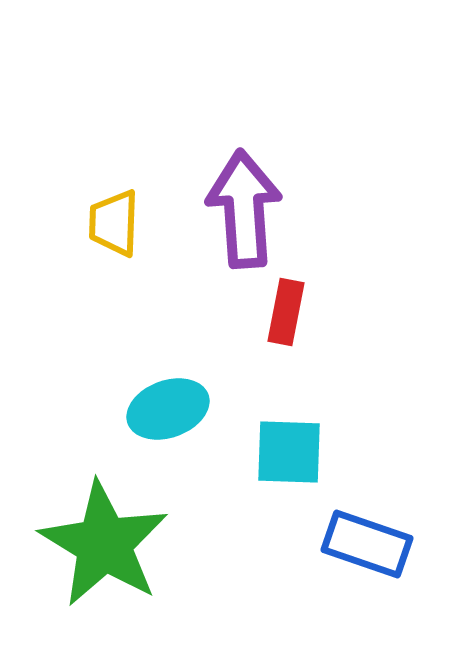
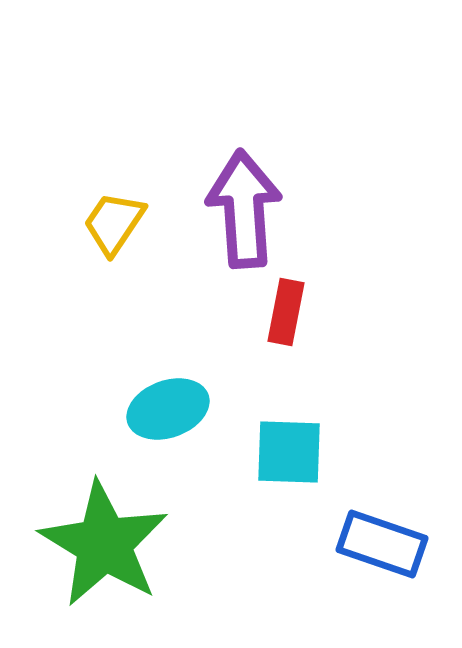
yellow trapezoid: rotated 32 degrees clockwise
blue rectangle: moved 15 px right
